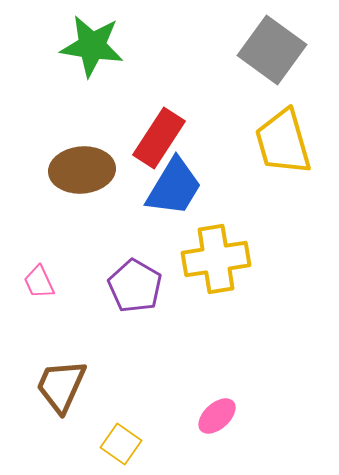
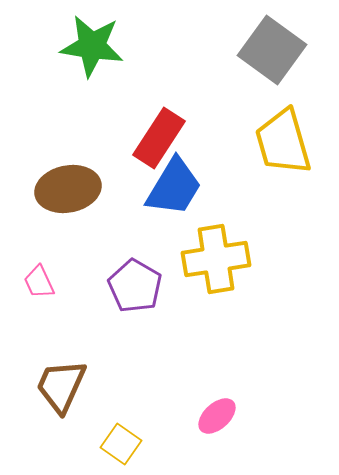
brown ellipse: moved 14 px left, 19 px down; rotated 6 degrees counterclockwise
